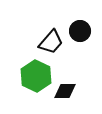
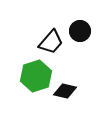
green hexagon: rotated 16 degrees clockwise
black diamond: rotated 15 degrees clockwise
